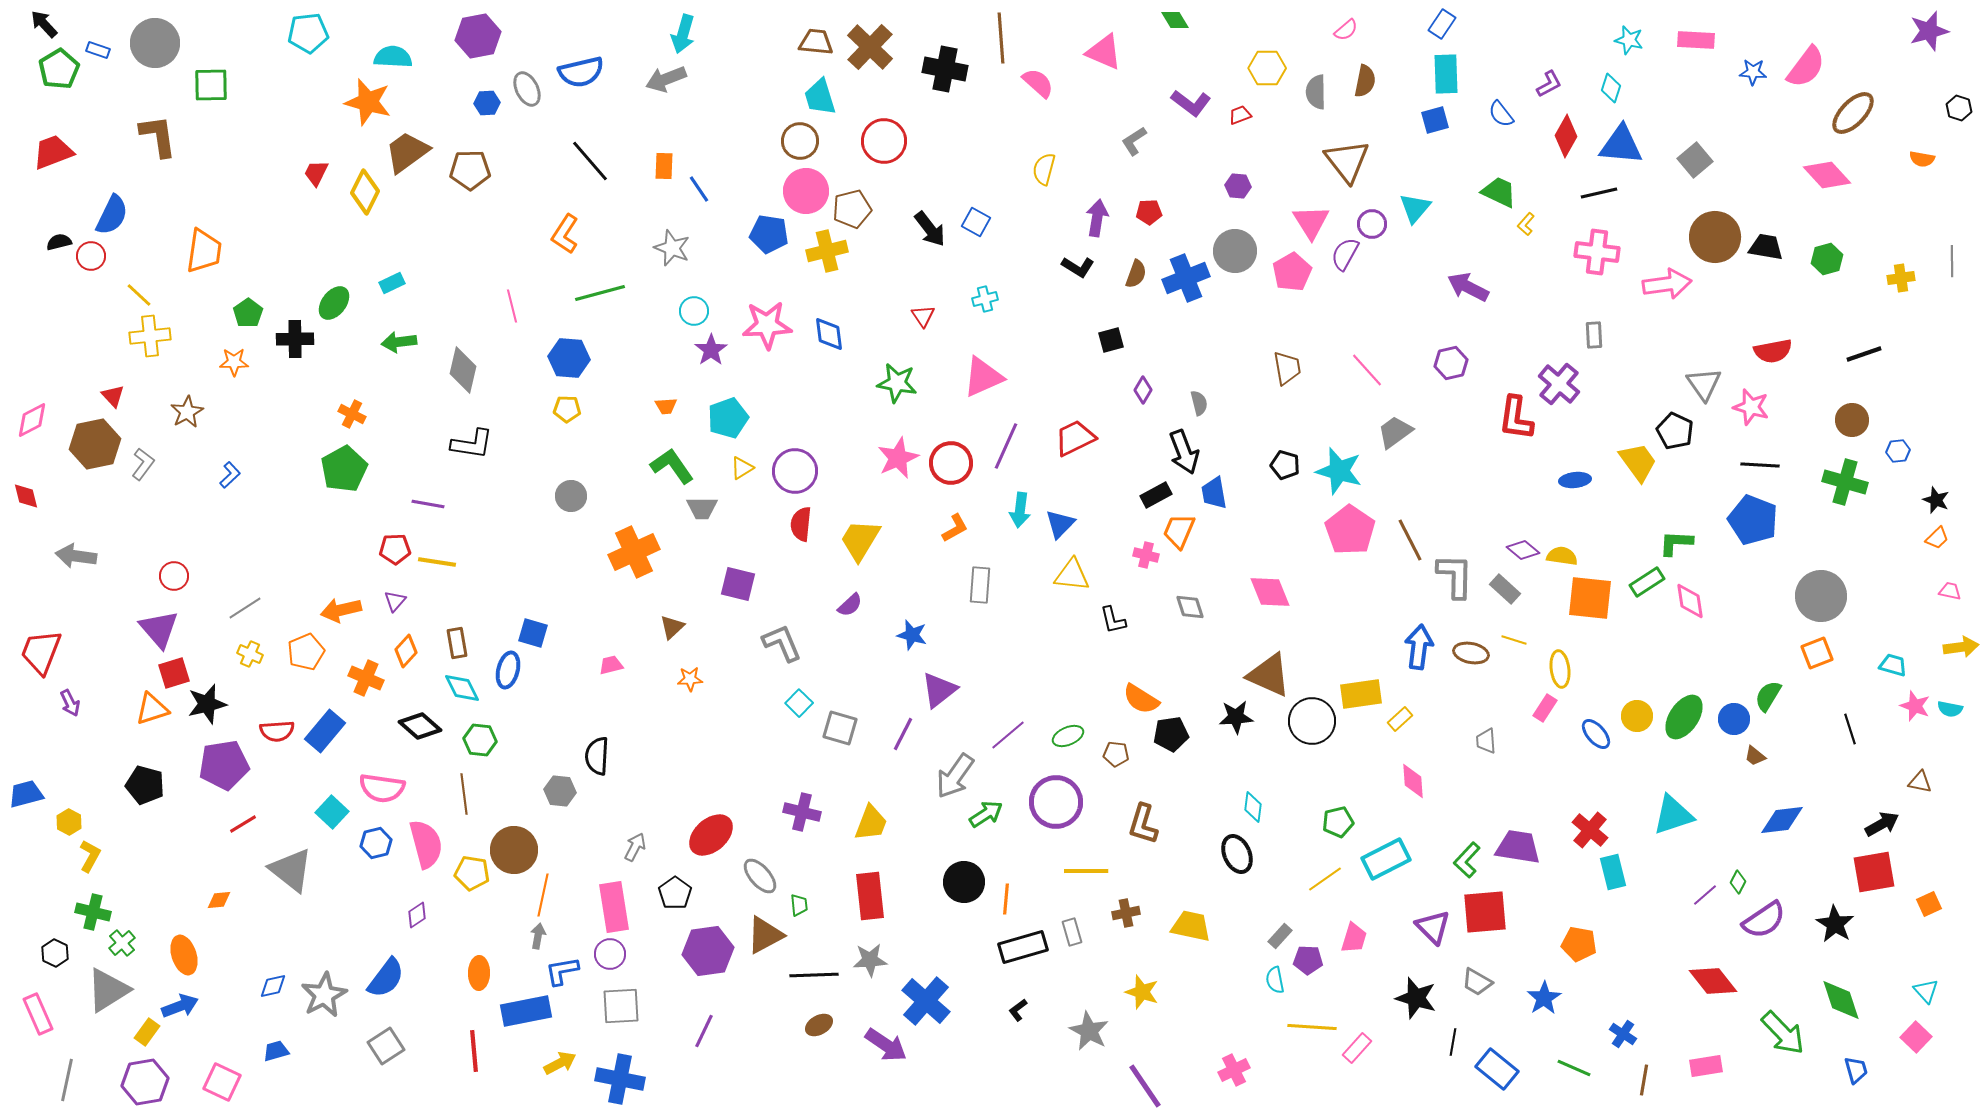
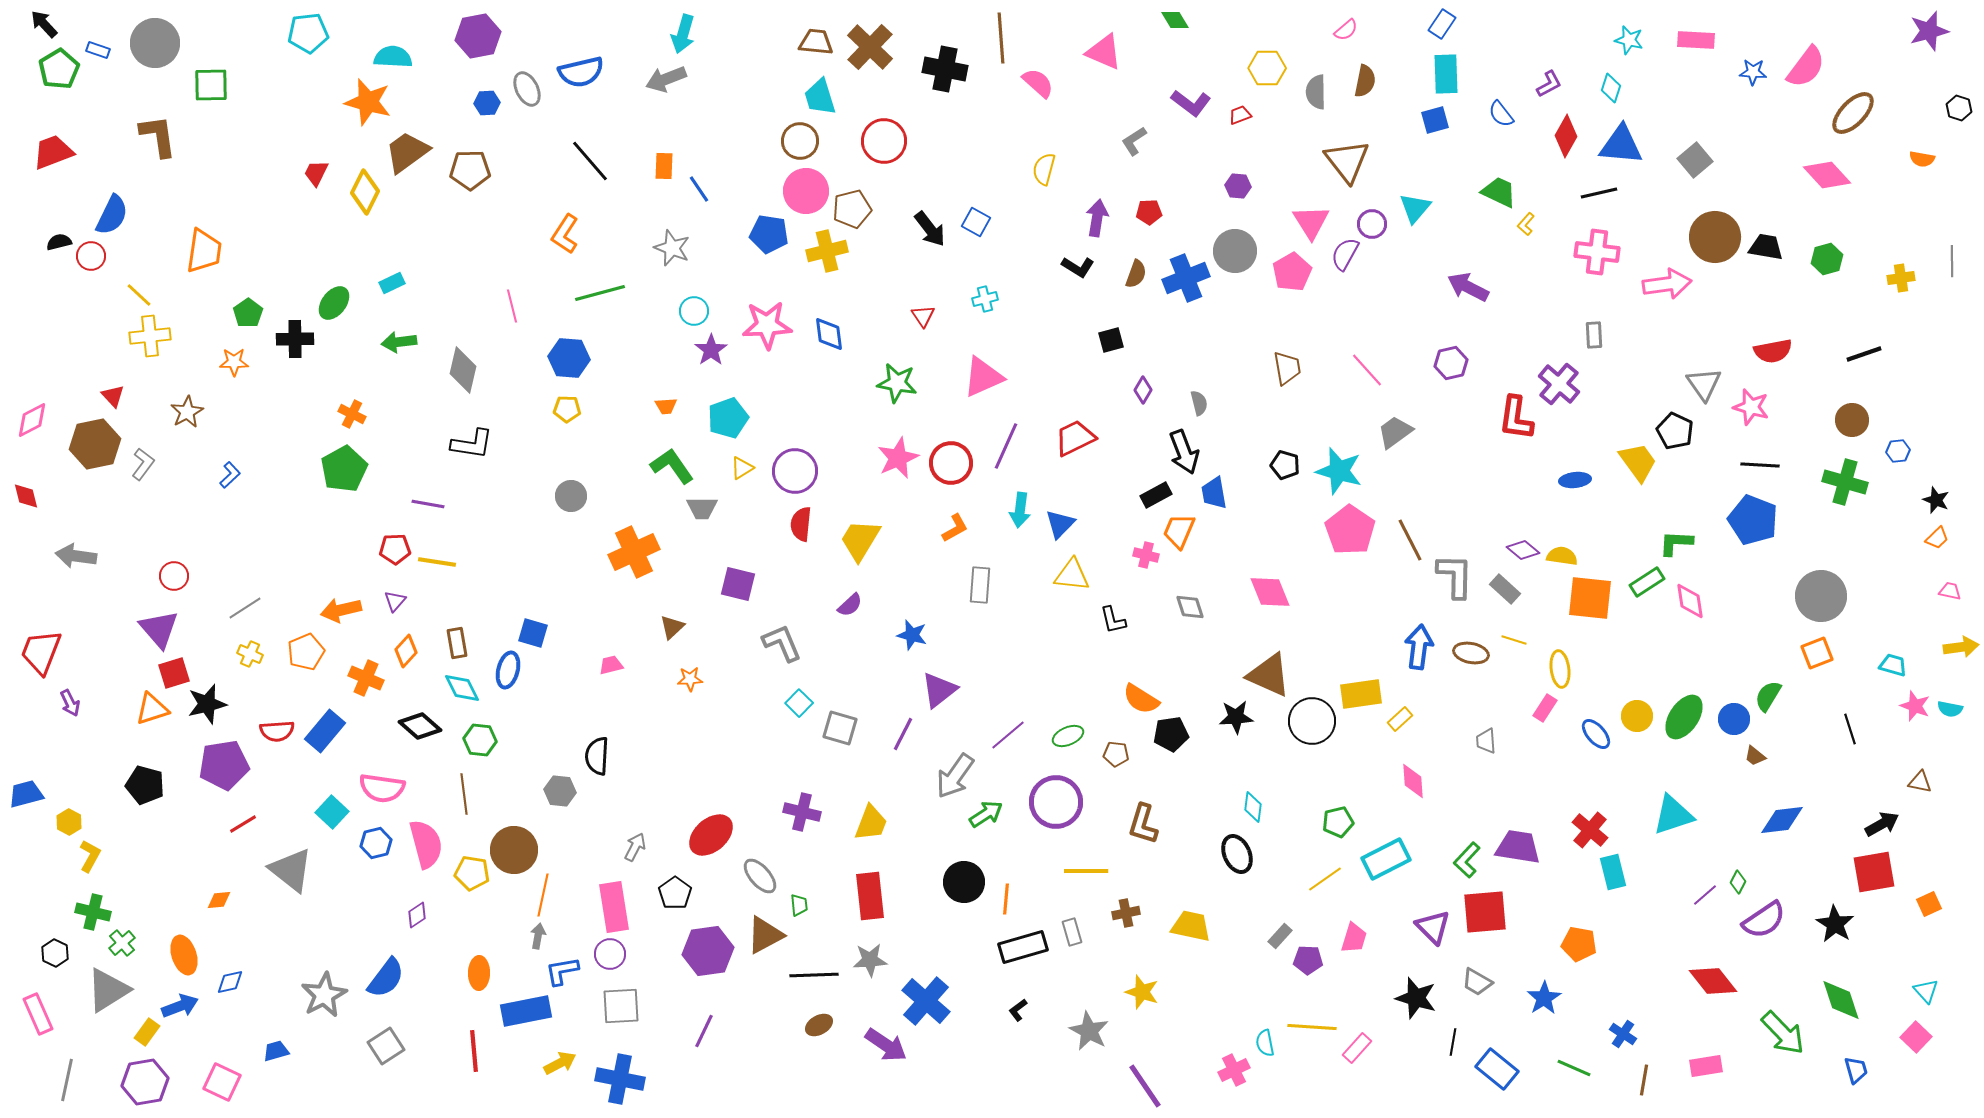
cyan semicircle at (1275, 980): moved 10 px left, 63 px down
blue diamond at (273, 986): moved 43 px left, 4 px up
